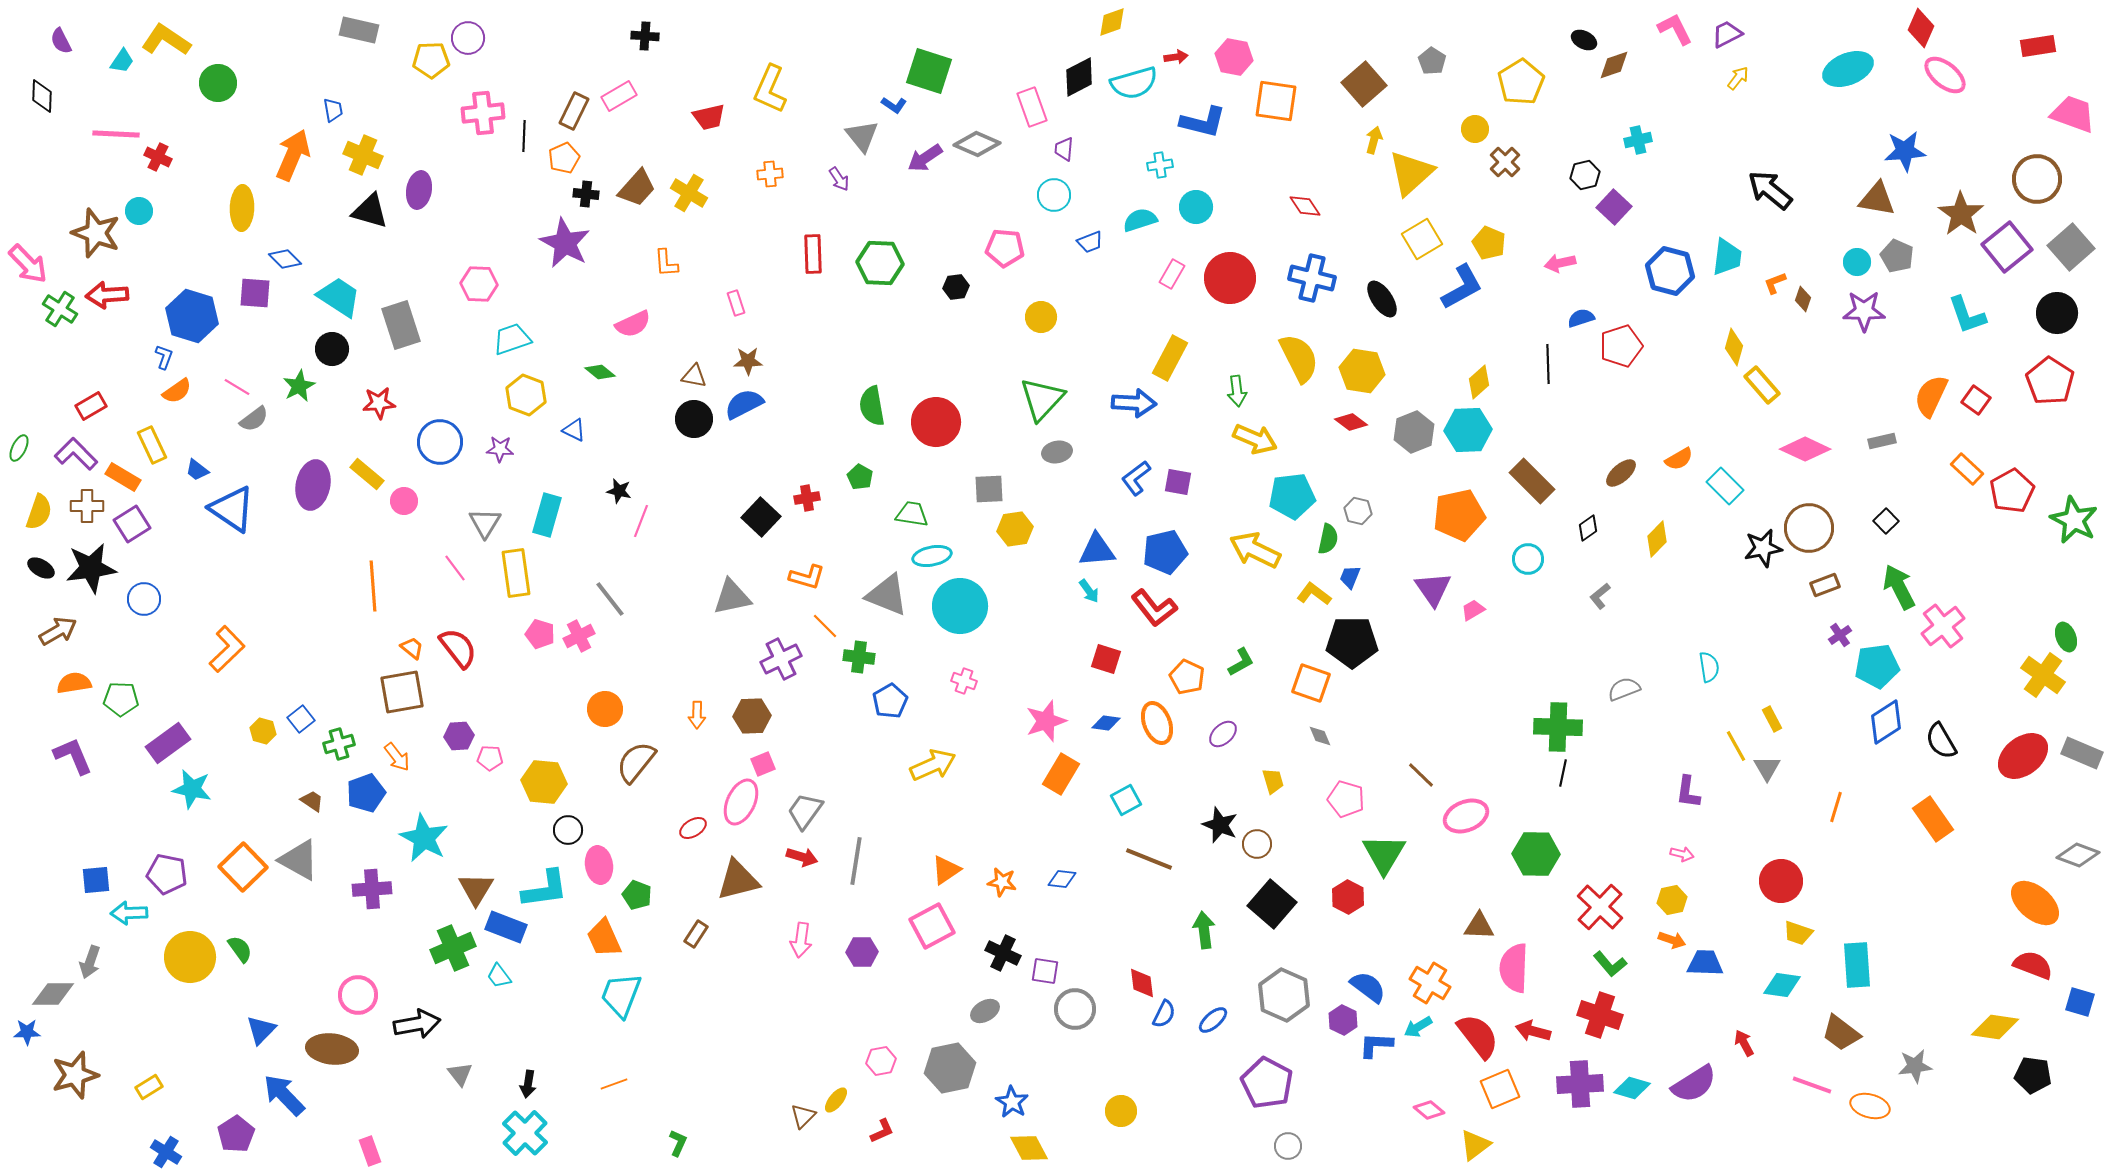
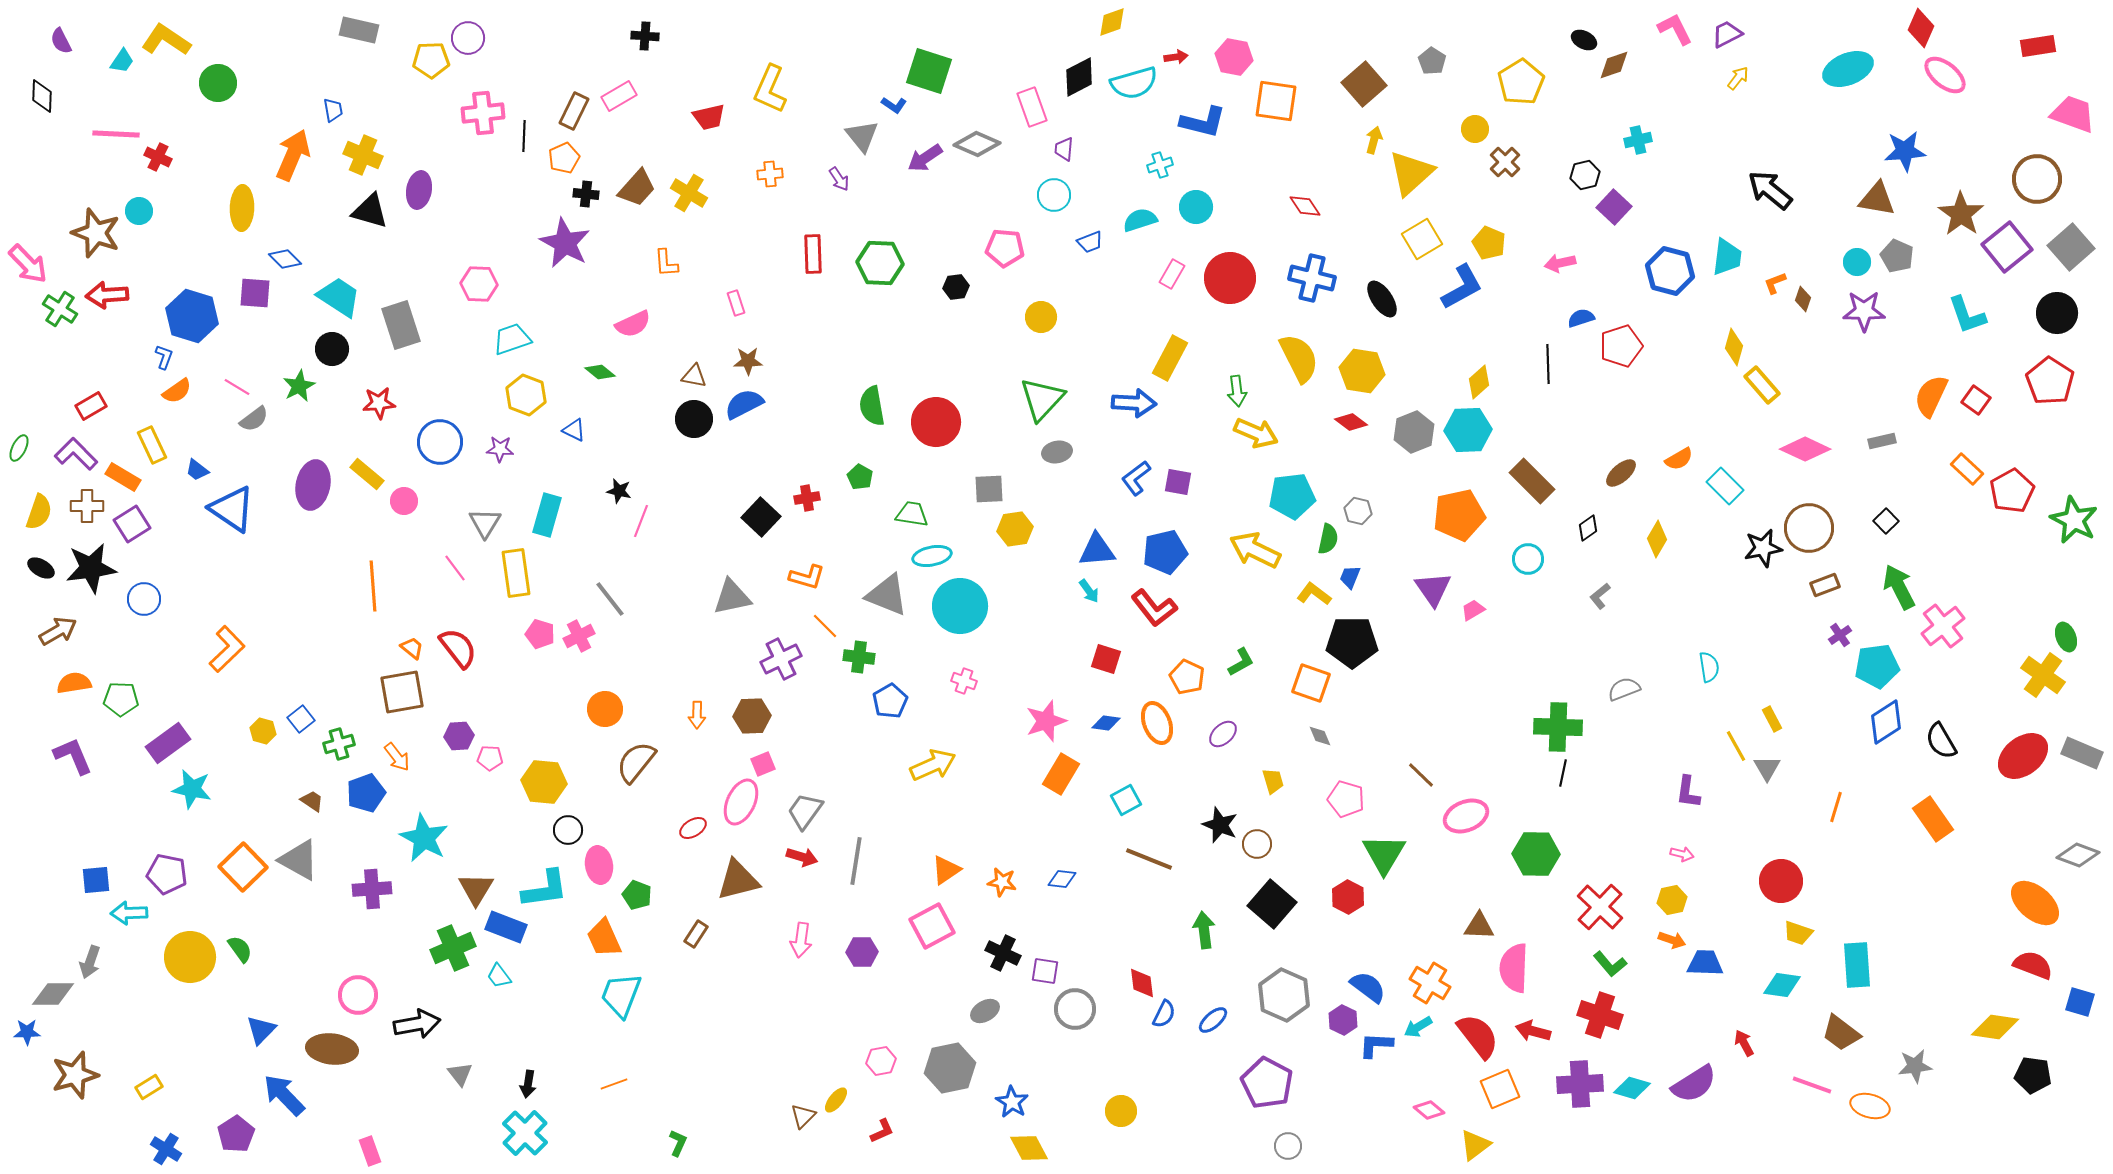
cyan cross at (1160, 165): rotated 10 degrees counterclockwise
yellow arrow at (1255, 439): moved 1 px right, 6 px up
yellow diamond at (1657, 539): rotated 15 degrees counterclockwise
blue cross at (166, 1152): moved 3 px up
